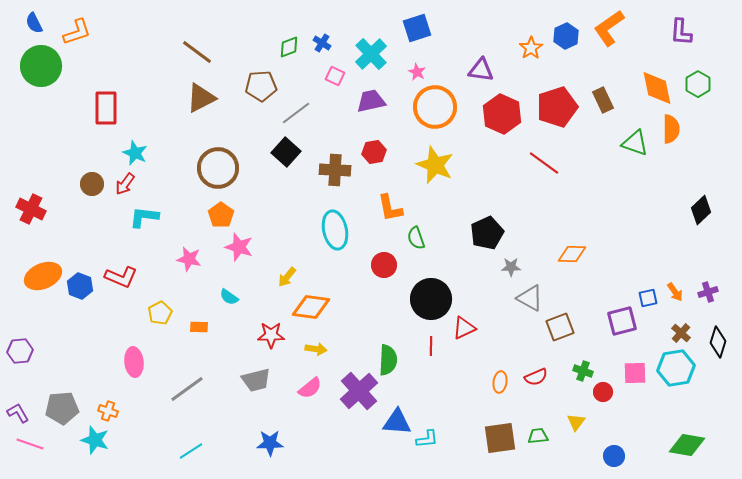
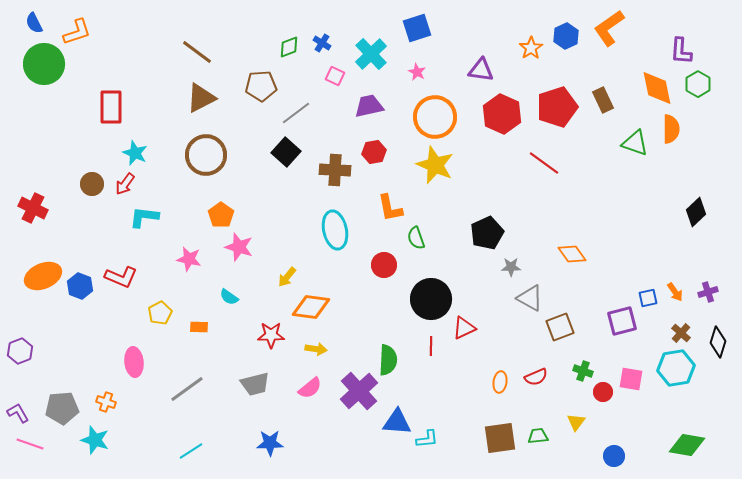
purple L-shape at (681, 32): moved 19 px down
green circle at (41, 66): moved 3 px right, 2 px up
purple trapezoid at (371, 101): moved 2 px left, 5 px down
orange circle at (435, 107): moved 10 px down
red rectangle at (106, 108): moved 5 px right, 1 px up
brown circle at (218, 168): moved 12 px left, 13 px up
red cross at (31, 209): moved 2 px right, 1 px up
black diamond at (701, 210): moved 5 px left, 2 px down
orange diamond at (572, 254): rotated 52 degrees clockwise
purple hexagon at (20, 351): rotated 15 degrees counterclockwise
pink square at (635, 373): moved 4 px left, 6 px down; rotated 10 degrees clockwise
gray trapezoid at (256, 380): moved 1 px left, 4 px down
orange cross at (108, 411): moved 2 px left, 9 px up
